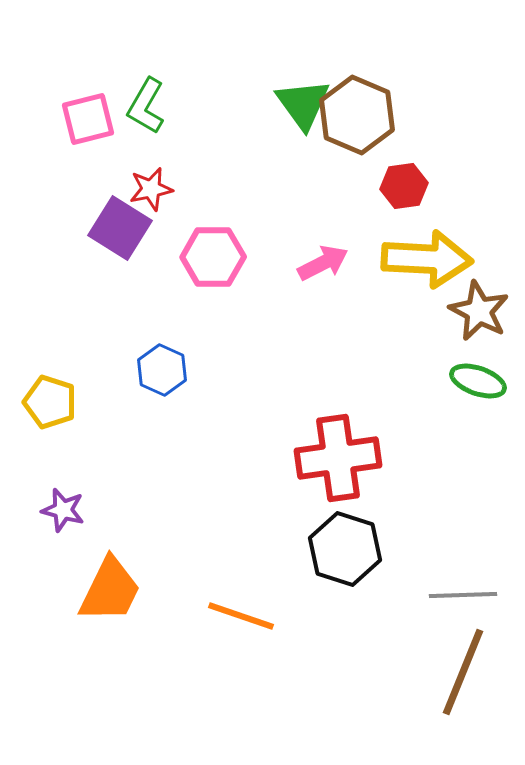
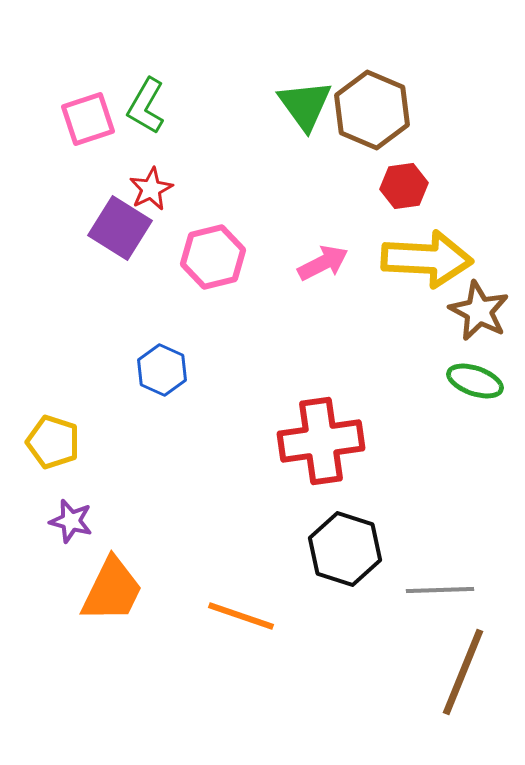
green triangle: moved 2 px right, 1 px down
brown hexagon: moved 15 px right, 5 px up
pink square: rotated 4 degrees counterclockwise
red star: rotated 15 degrees counterclockwise
pink hexagon: rotated 14 degrees counterclockwise
green ellipse: moved 3 px left
yellow pentagon: moved 3 px right, 40 px down
red cross: moved 17 px left, 17 px up
purple star: moved 8 px right, 11 px down
orange trapezoid: moved 2 px right
gray line: moved 23 px left, 5 px up
